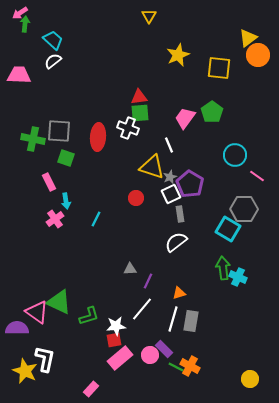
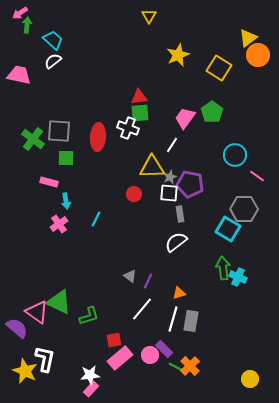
green arrow at (25, 24): moved 2 px right, 1 px down
yellow square at (219, 68): rotated 25 degrees clockwise
pink trapezoid at (19, 75): rotated 10 degrees clockwise
green cross at (33, 139): rotated 25 degrees clockwise
white line at (169, 145): moved 3 px right; rotated 56 degrees clockwise
green square at (66, 158): rotated 18 degrees counterclockwise
yellow triangle at (152, 167): rotated 20 degrees counterclockwise
pink rectangle at (49, 182): rotated 48 degrees counterclockwise
purple pentagon at (190, 184): rotated 20 degrees counterclockwise
white square at (171, 194): moved 2 px left, 1 px up; rotated 30 degrees clockwise
red circle at (136, 198): moved 2 px left, 4 px up
pink cross at (55, 219): moved 4 px right, 5 px down
gray triangle at (130, 269): moved 7 px down; rotated 40 degrees clockwise
white star at (116, 326): moved 26 px left, 49 px down
purple semicircle at (17, 328): rotated 40 degrees clockwise
orange cross at (190, 366): rotated 18 degrees clockwise
